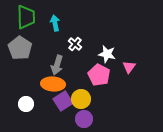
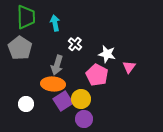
pink pentagon: moved 2 px left
